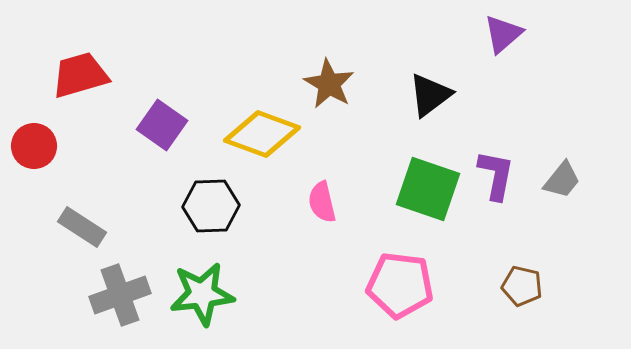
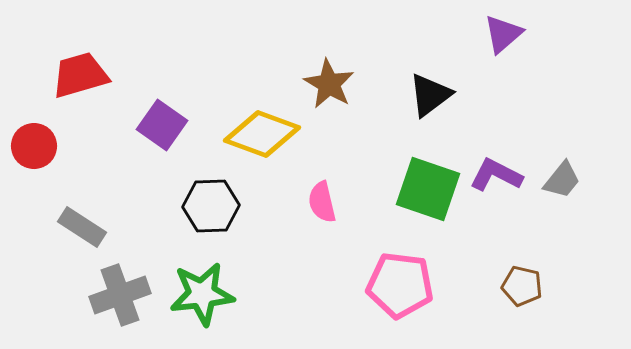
purple L-shape: rotated 74 degrees counterclockwise
